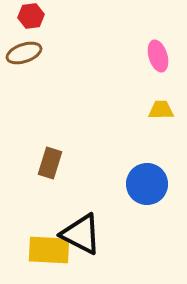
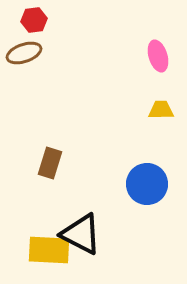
red hexagon: moved 3 px right, 4 px down
